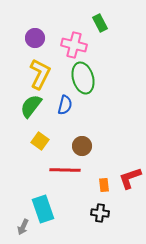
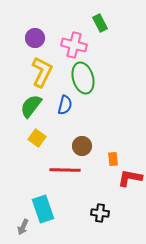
yellow L-shape: moved 2 px right, 2 px up
yellow square: moved 3 px left, 3 px up
red L-shape: rotated 30 degrees clockwise
orange rectangle: moved 9 px right, 26 px up
